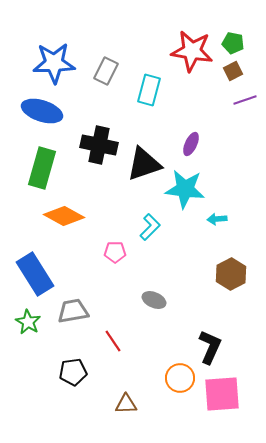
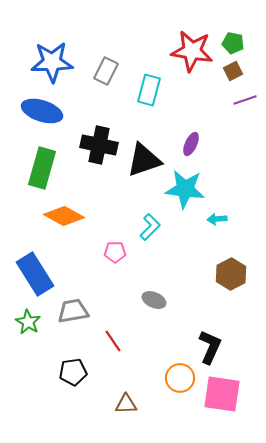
blue star: moved 2 px left, 1 px up
black triangle: moved 4 px up
pink square: rotated 12 degrees clockwise
